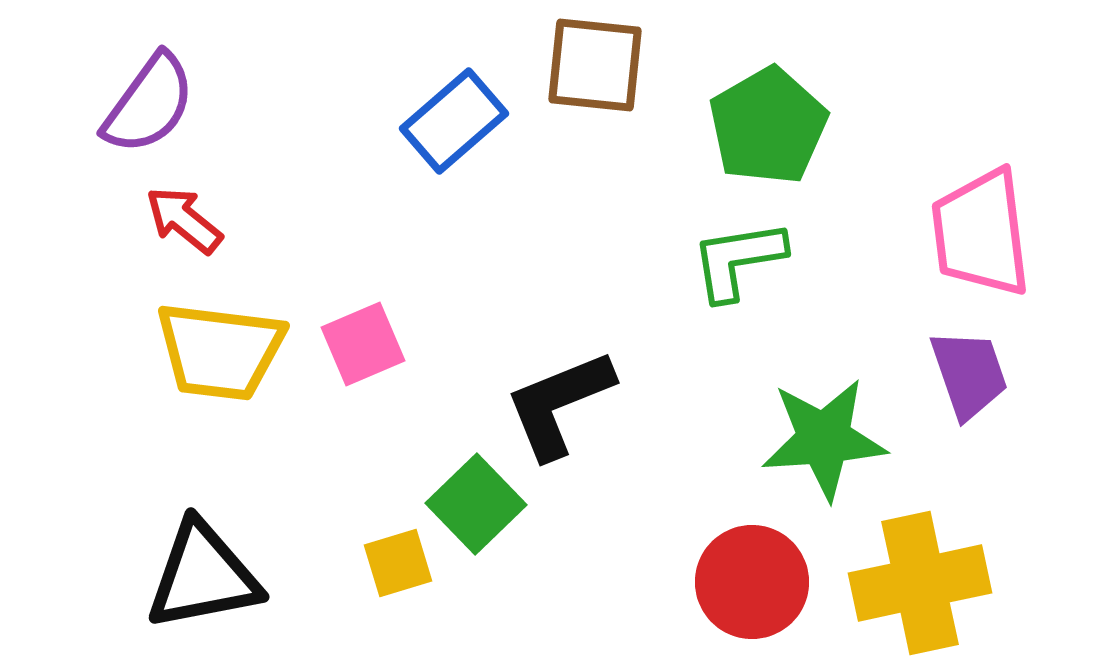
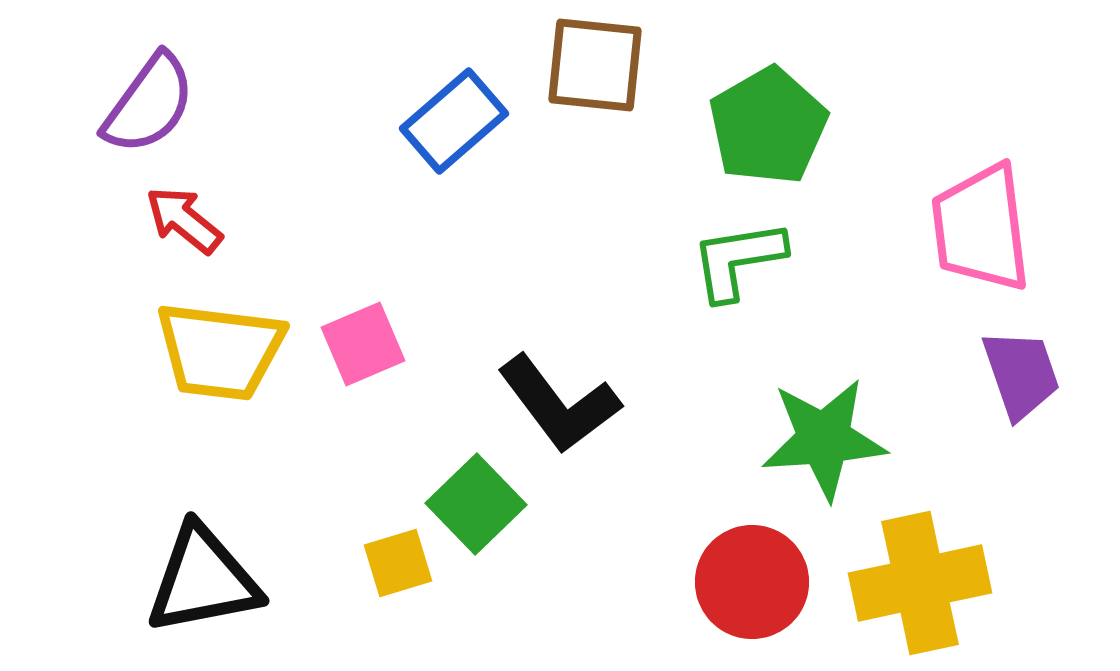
pink trapezoid: moved 5 px up
purple trapezoid: moved 52 px right
black L-shape: rotated 105 degrees counterclockwise
black triangle: moved 4 px down
